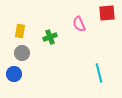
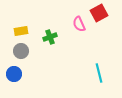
red square: moved 8 px left; rotated 24 degrees counterclockwise
yellow rectangle: moved 1 px right; rotated 72 degrees clockwise
gray circle: moved 1 px left, 2 px up
